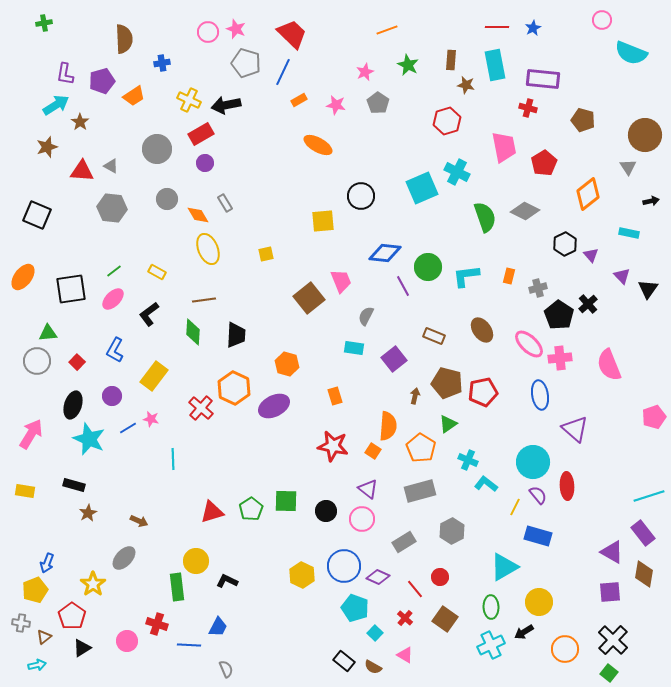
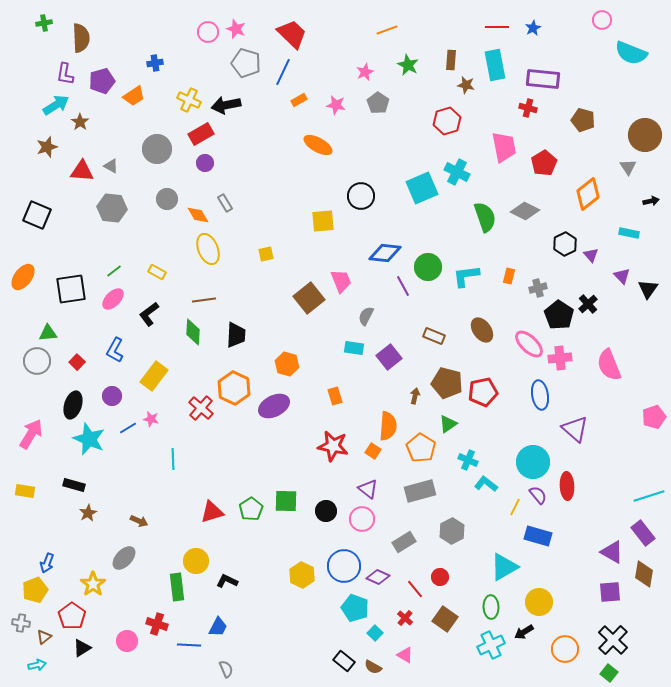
brown semicircle at (124, 39): moved 43 px left, 1 px up
blue cross at (162, 63): moved 7 px left
purple square at (394, 359): moved 5 px left, 2 px up
